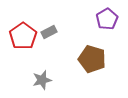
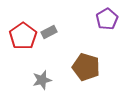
brown pentagon: moved 6 px left, 8 px down
